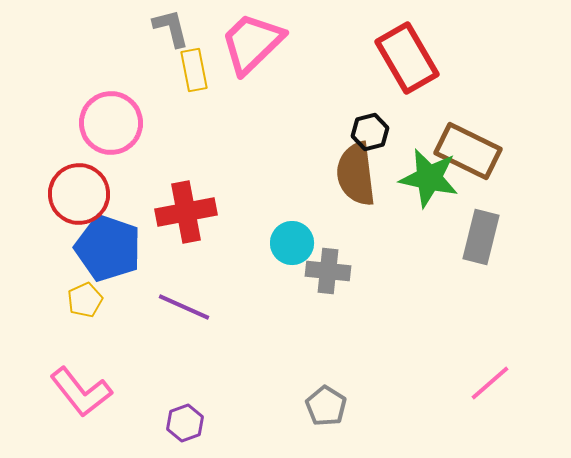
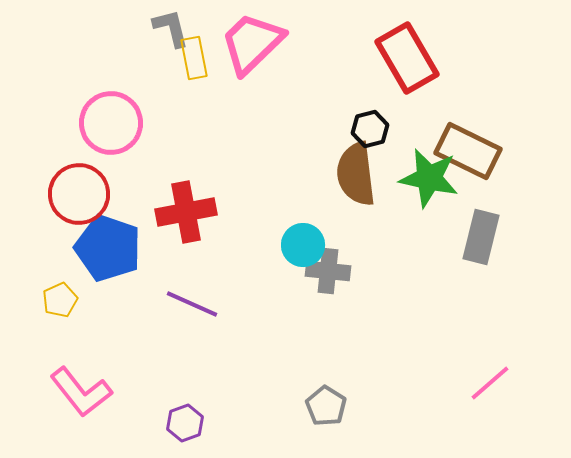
yellow rectangle: moved 12 px up
black hexagon: moved 3 px up
cyan circle: moved 11 px right, 2 px down
yellow pentagon: moved 25 px left
purple line: moved 8 px right, 3 px up
